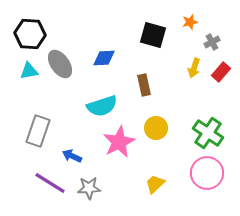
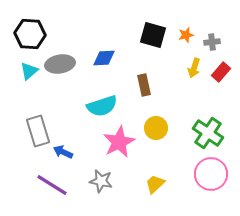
orange star: moved 4 px left, 13 px down
gray cross: rotated 21 degrees clockwise
gray ellipse: rotated 64 degrees counterclockwise
cyan triangle: rotated 30 degrees counterclockwise
gray rectangle: rotated 36 degrees counterclockwise
blue arrow: moved 9 px left, 4 px up
pink circle: moved 4 px right, 1 px down
purple line: moved 2 px right, 2 px down
gray star: moved 12 px right, 7 px up; rotated 15 degrees clockwise
